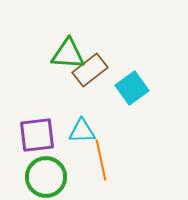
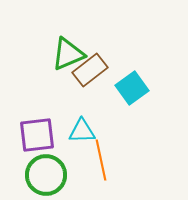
green triangle: rotated 27 degrees counterclockwise
green circle: moved 2 px up
